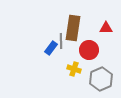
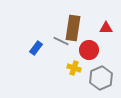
gray line: rotated 63 degrees counterclockwise
blue rectangle: moved 15 px left
yellow cross: moved 1 px up
gray hexagon: moved 1 px up
